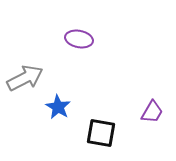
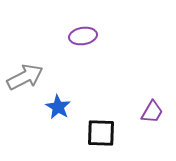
purple ellipse: moved 4 px right, 3 px up; rotated 20 degrees counterclockwise
gray arrow: moved 1 px up
black square: rotated 8 degrees counterclockwise
